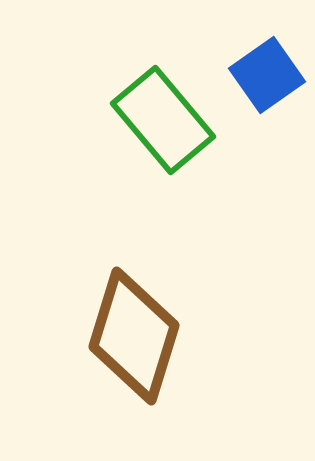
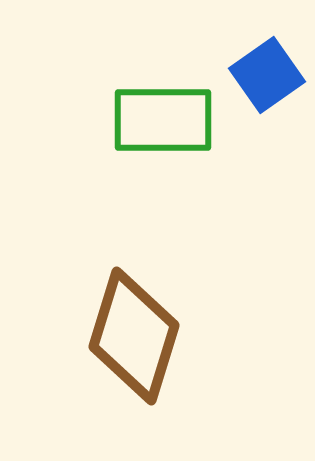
green rectangle: rotated 50 degrees counterclockwise
